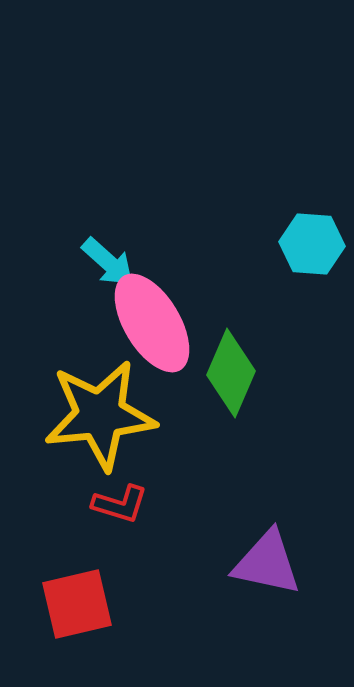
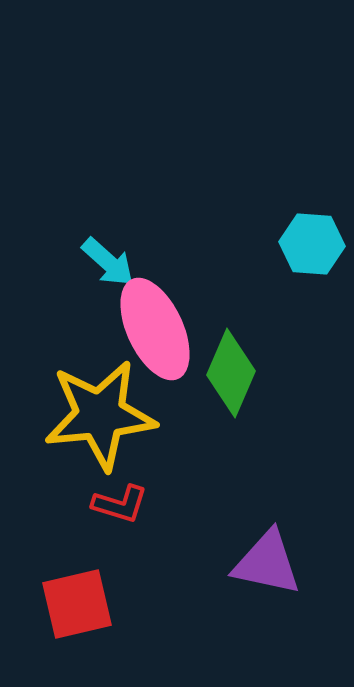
pink ellipse: moved 3 px right, 6 px down; rotated 6 degrees clockwise
